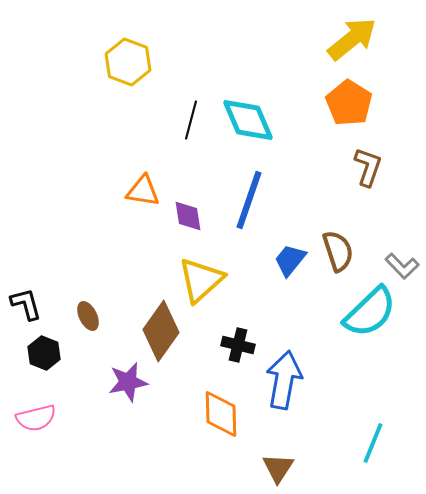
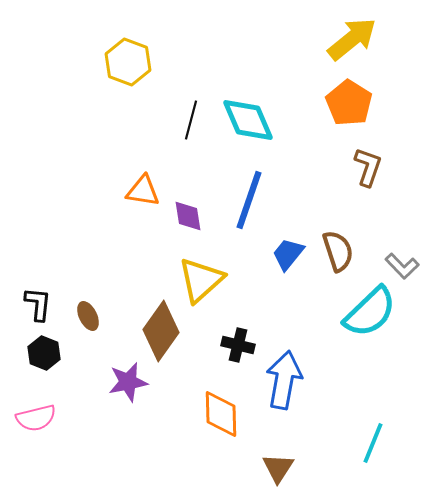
blue trapezoid: moved 2 px left, 6 px up
black L-shape: moved 12 px right; rotated 21 degrees clockwise
